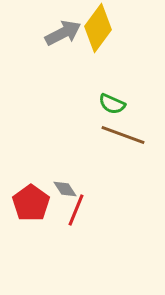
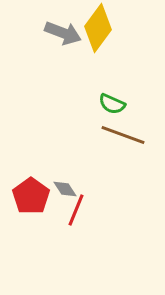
gray arrow: rotated 48 degrees clockwise
red pentagon: moved 7 px up
